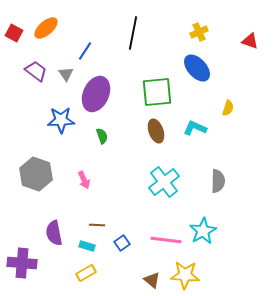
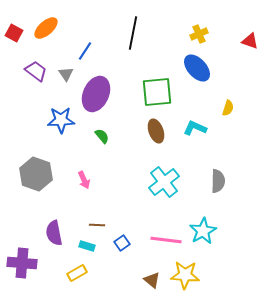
yellow cross: moved 2 px down
green semicircle: rotated 21 degrees counterclockwise
yellow rectangle: moved 9 px left
